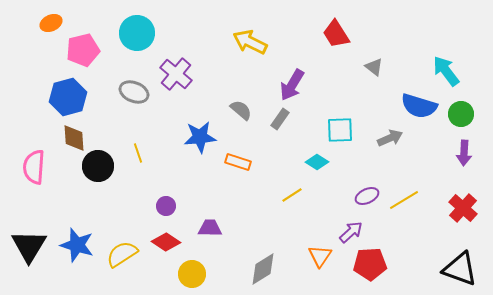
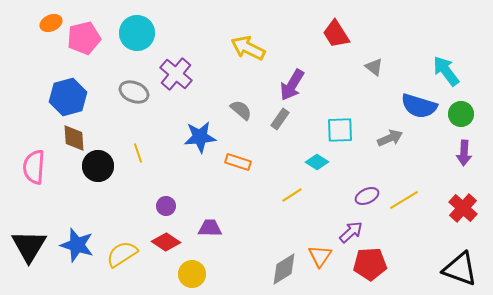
yellow arrow at (250, 42): moved 2 px left, 6 px down
pink pentagon at (83, 50): moved 1 px right, 12 px up
gray diamond at (263, 269): moved 21 px right
